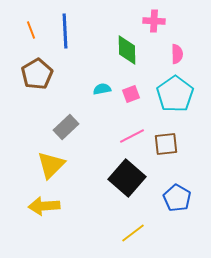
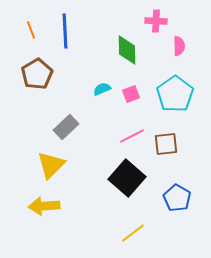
pink cross: moved 2 px right
pink semicircle: moved 2 px right, 8 px up
cyan semicircle: rotated 12 degrees counterclockwise
